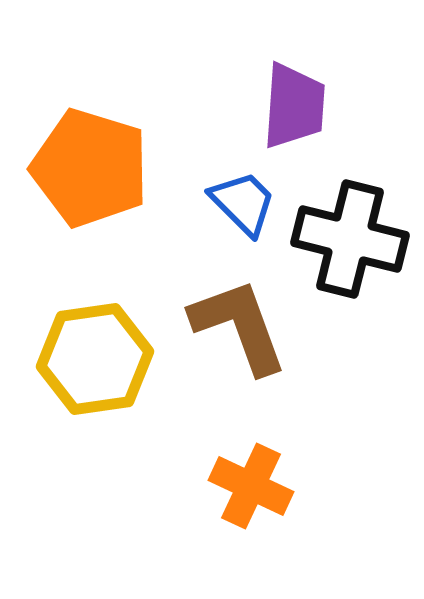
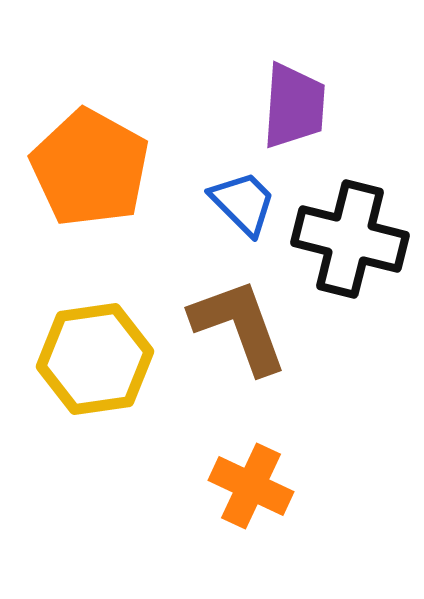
orange pentagon: rotated 12 degrees clockwise
